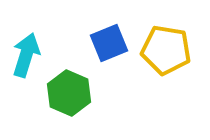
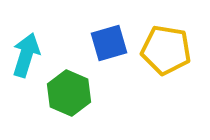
blue square: rotated 6 degrees clockwise
